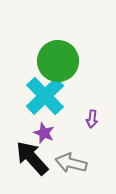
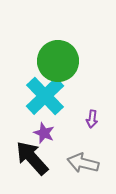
gray arrow: moved 12 px right
